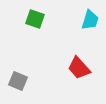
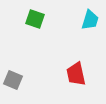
red trapezoid: moved 3 px left, 6 px down; rotated 30 degrees clockwise
gray square: moved 5 px left, 1 px up
